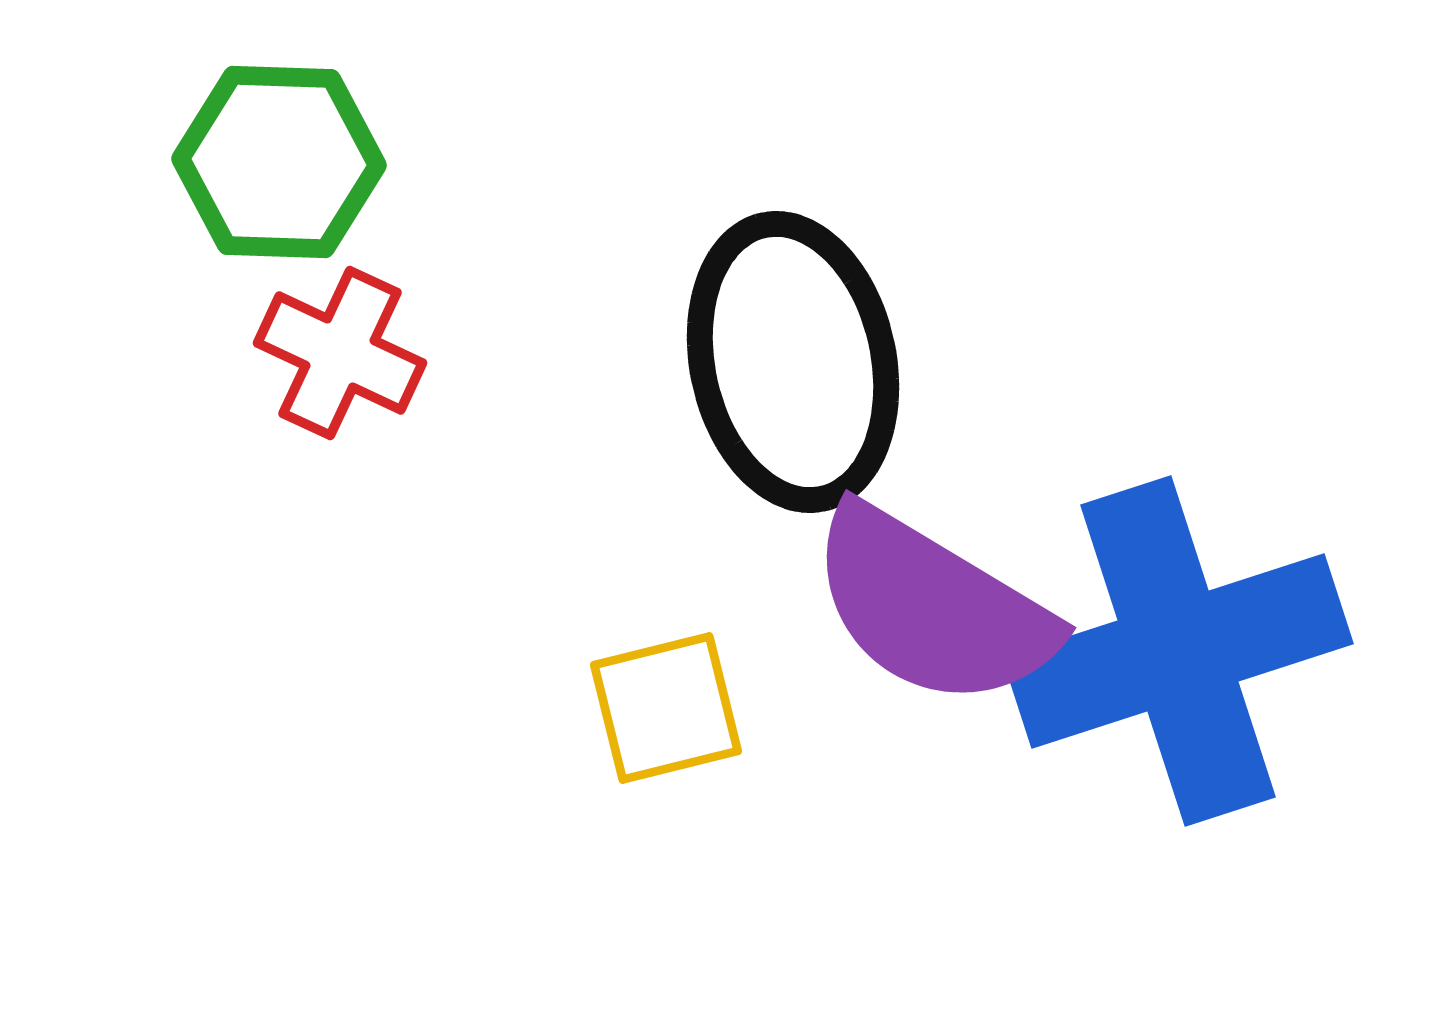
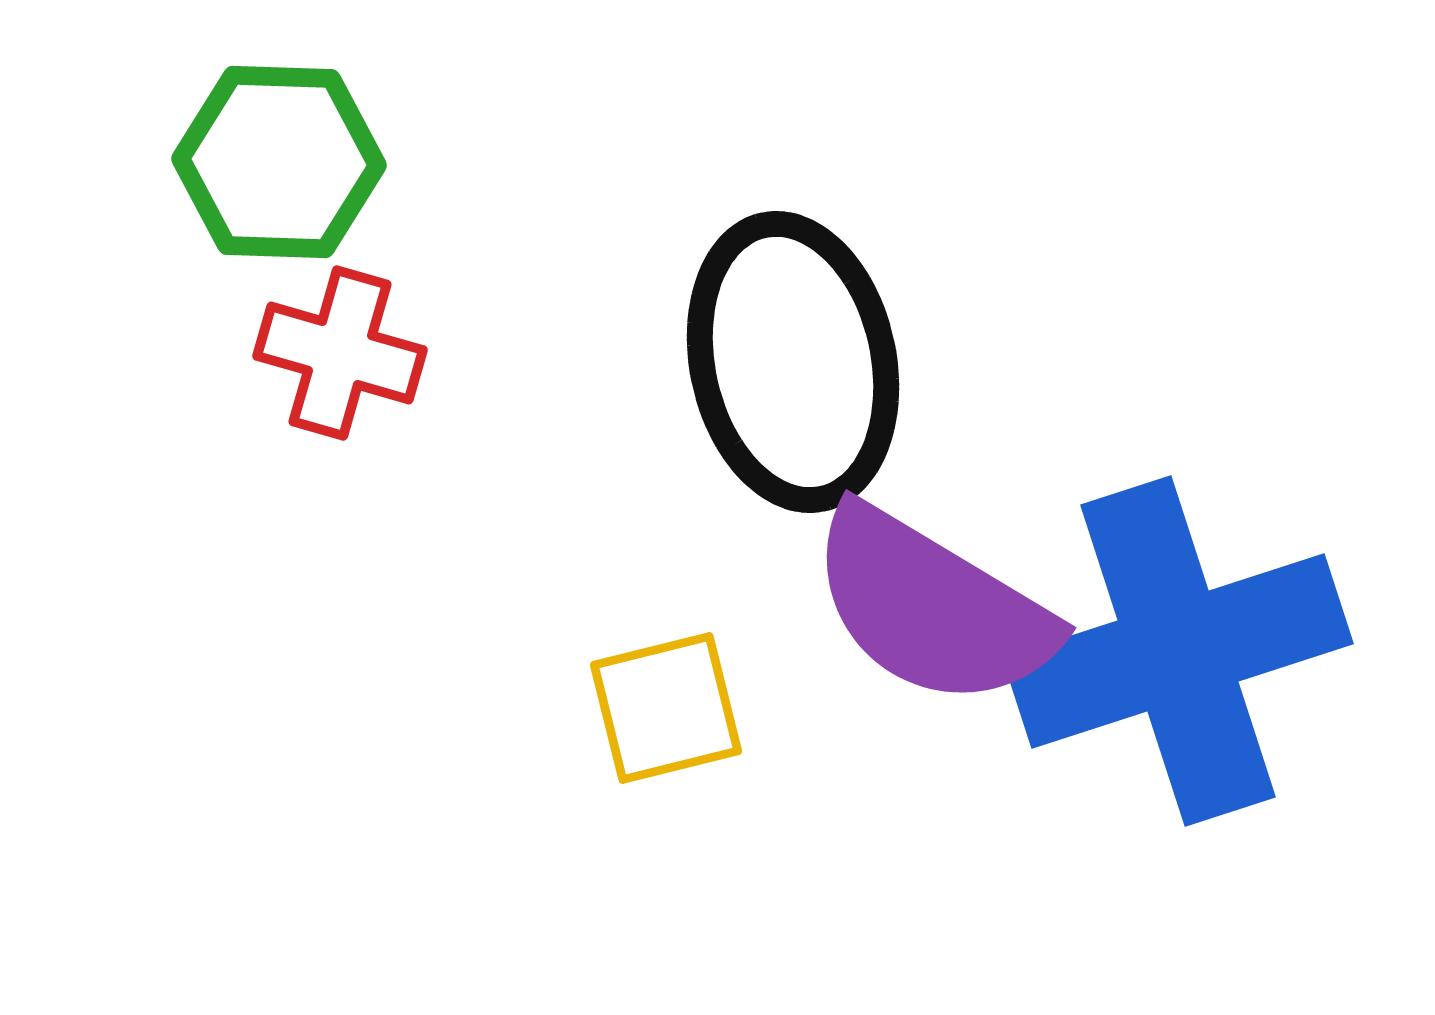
red cross: rotated 9 degrees counterclockwise
